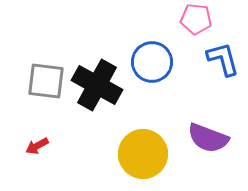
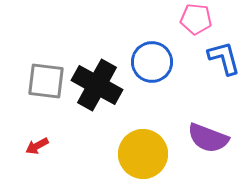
blue L-shape: moved 1 px right, 1 px up
